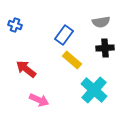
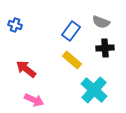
gray semicircle: rotated 30 degrees clockwise
blue rectangle: moved 7 px right, 4 px up
pink arrow: moved 5 px left
